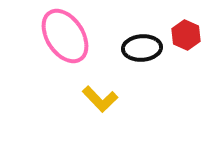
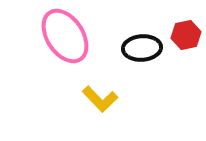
red hexagon: rotated 24 degrees clockwise
